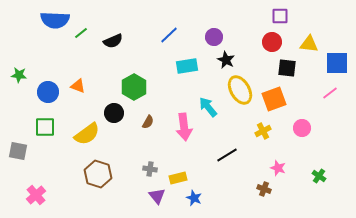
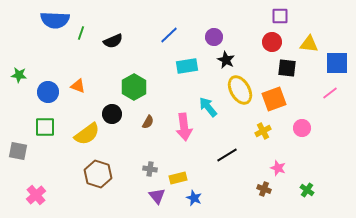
green line: rotated 32 degrees counterclockwise
black circle: moved 2 px left, 1 px down
green cross: moved 12 px left, 14 px down
